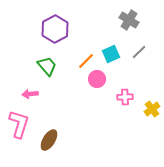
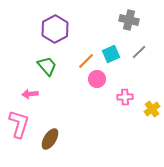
gray cross: rotated 18 degrees counterclockwise
brown ellipse: moved 1 px right, 1 px up
